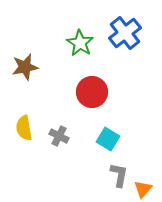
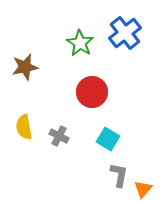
yellow semicircle: moved 1 px up
